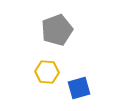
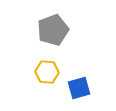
gray pentagon: moved 4 px left
